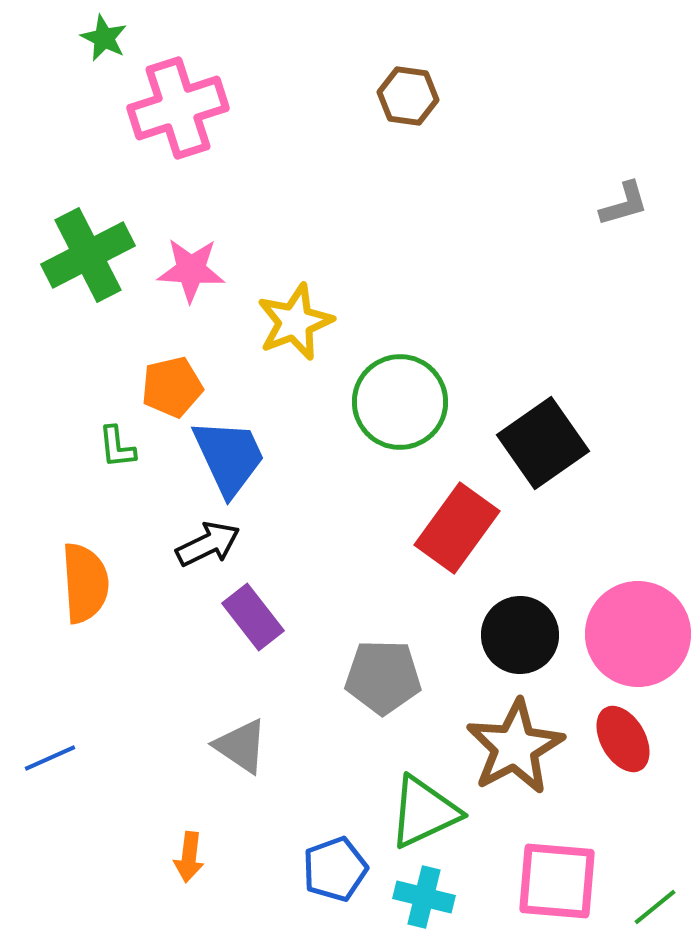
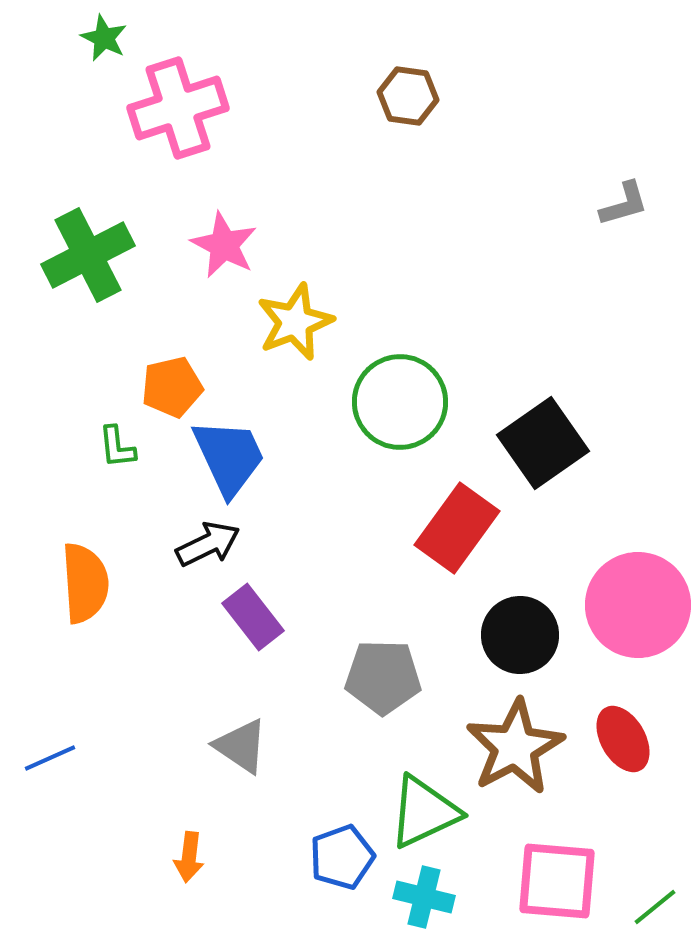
pink star: moved 33 px right, 25 px up; rotated 24 degrees clockwise
pink circle: moved 29 px up
blue pentagon: moved 7 px right, 12 px up
